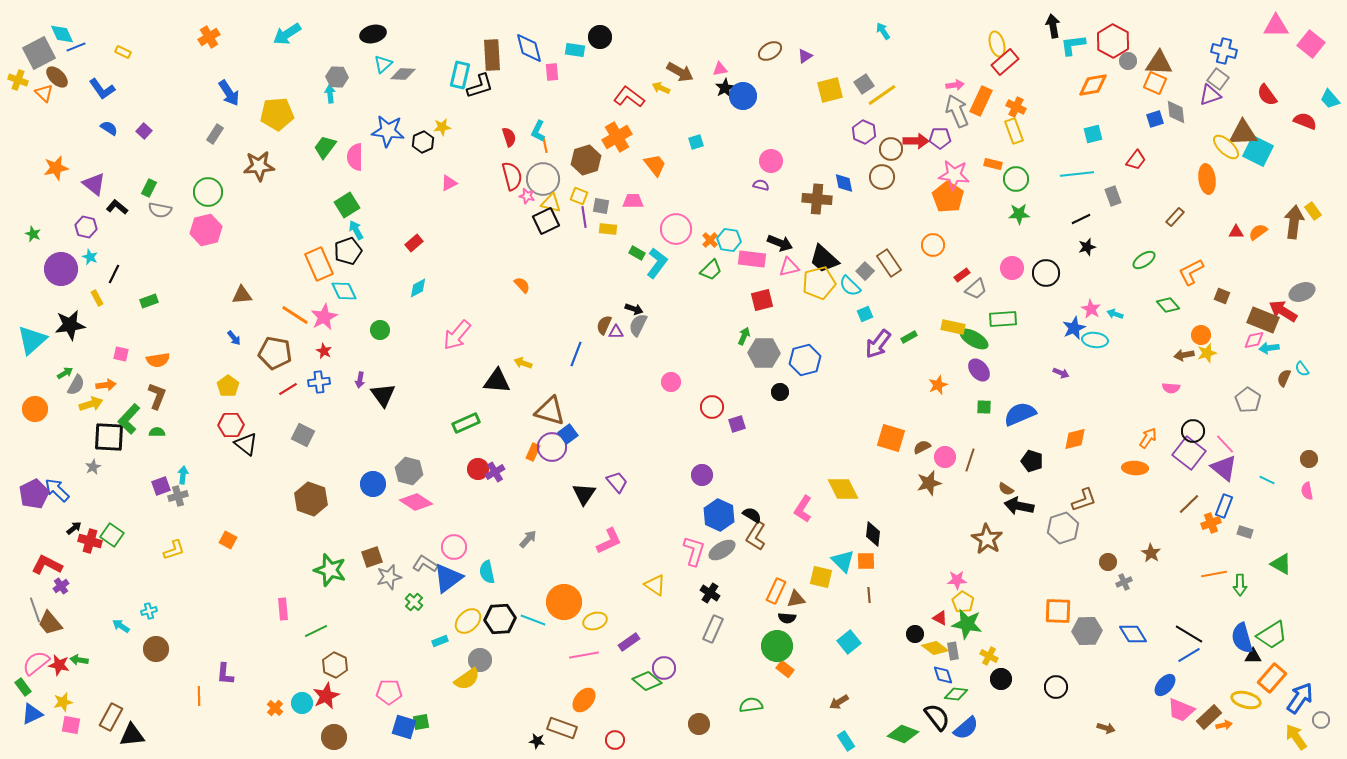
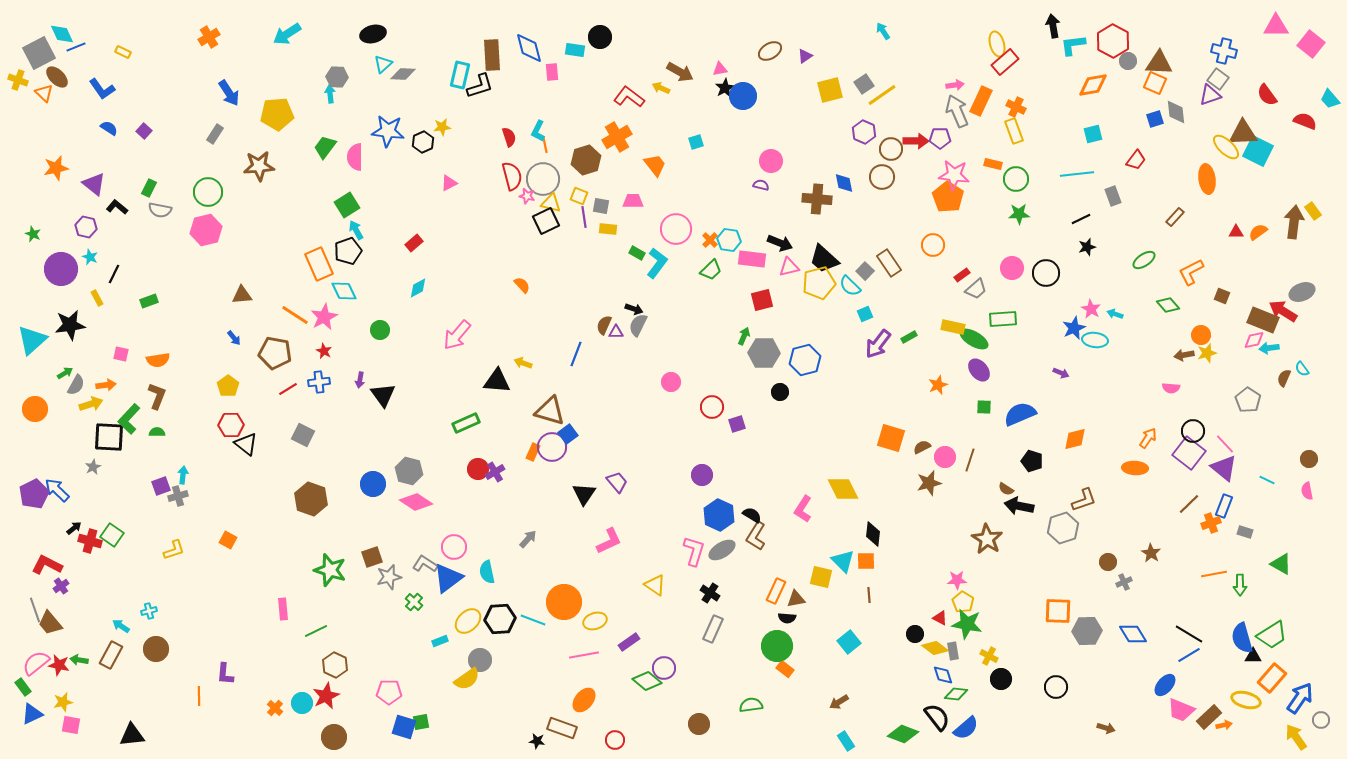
brown rectangle at (111, 717): moved 62 px up
